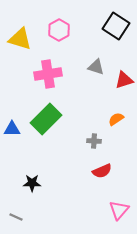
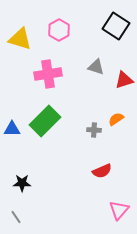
green rectangle: moved 1 px left, 2 px down
gray cross: moved 11 px up
black star: moved 10 px left
gray line: rotated 32 degrees clockwise
